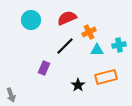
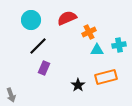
black line: moved 27 px left
